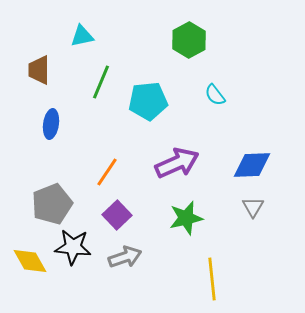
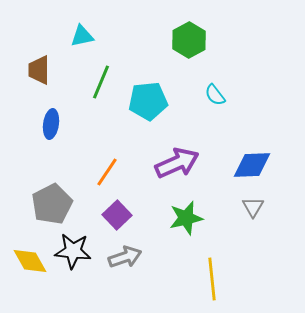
gray pentagon: rotated 6 degrees counterclockwise
black star: moved 4 px down
